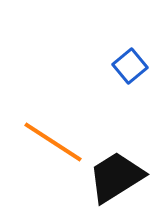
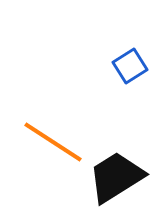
blue square: rotated 8 degrees clockwise
